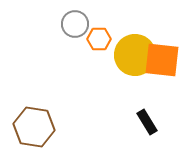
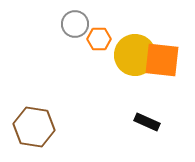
black rectangle: rotated 35 degrees counterclockwise
